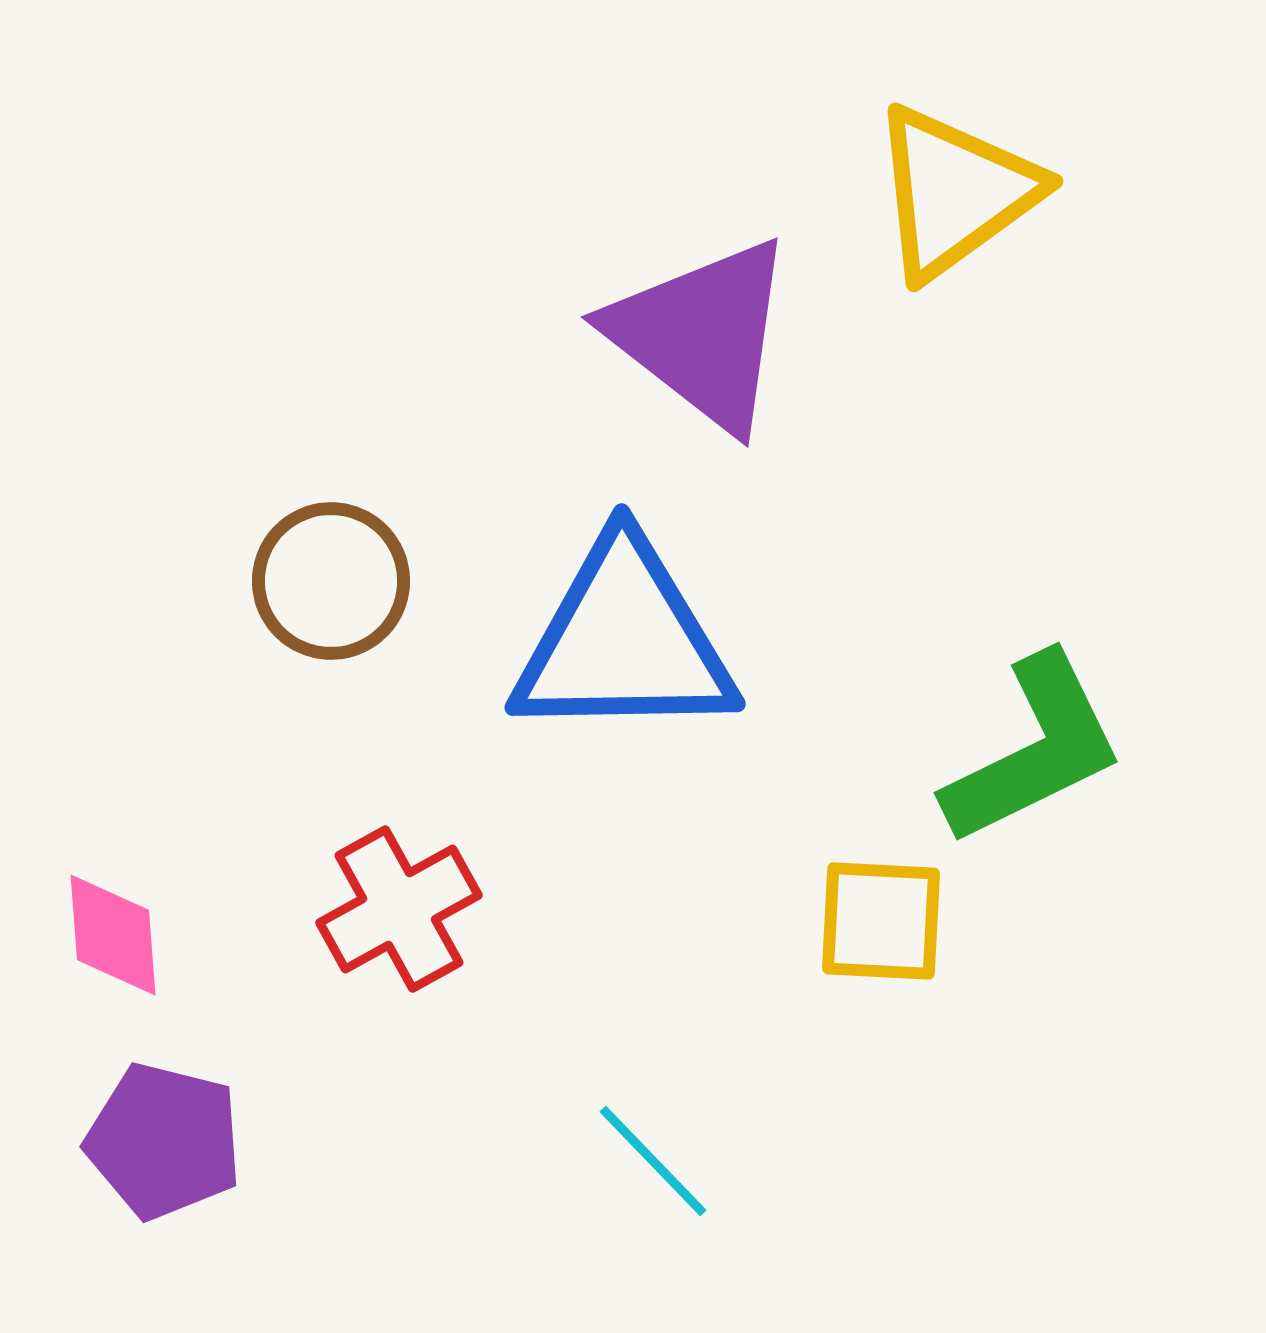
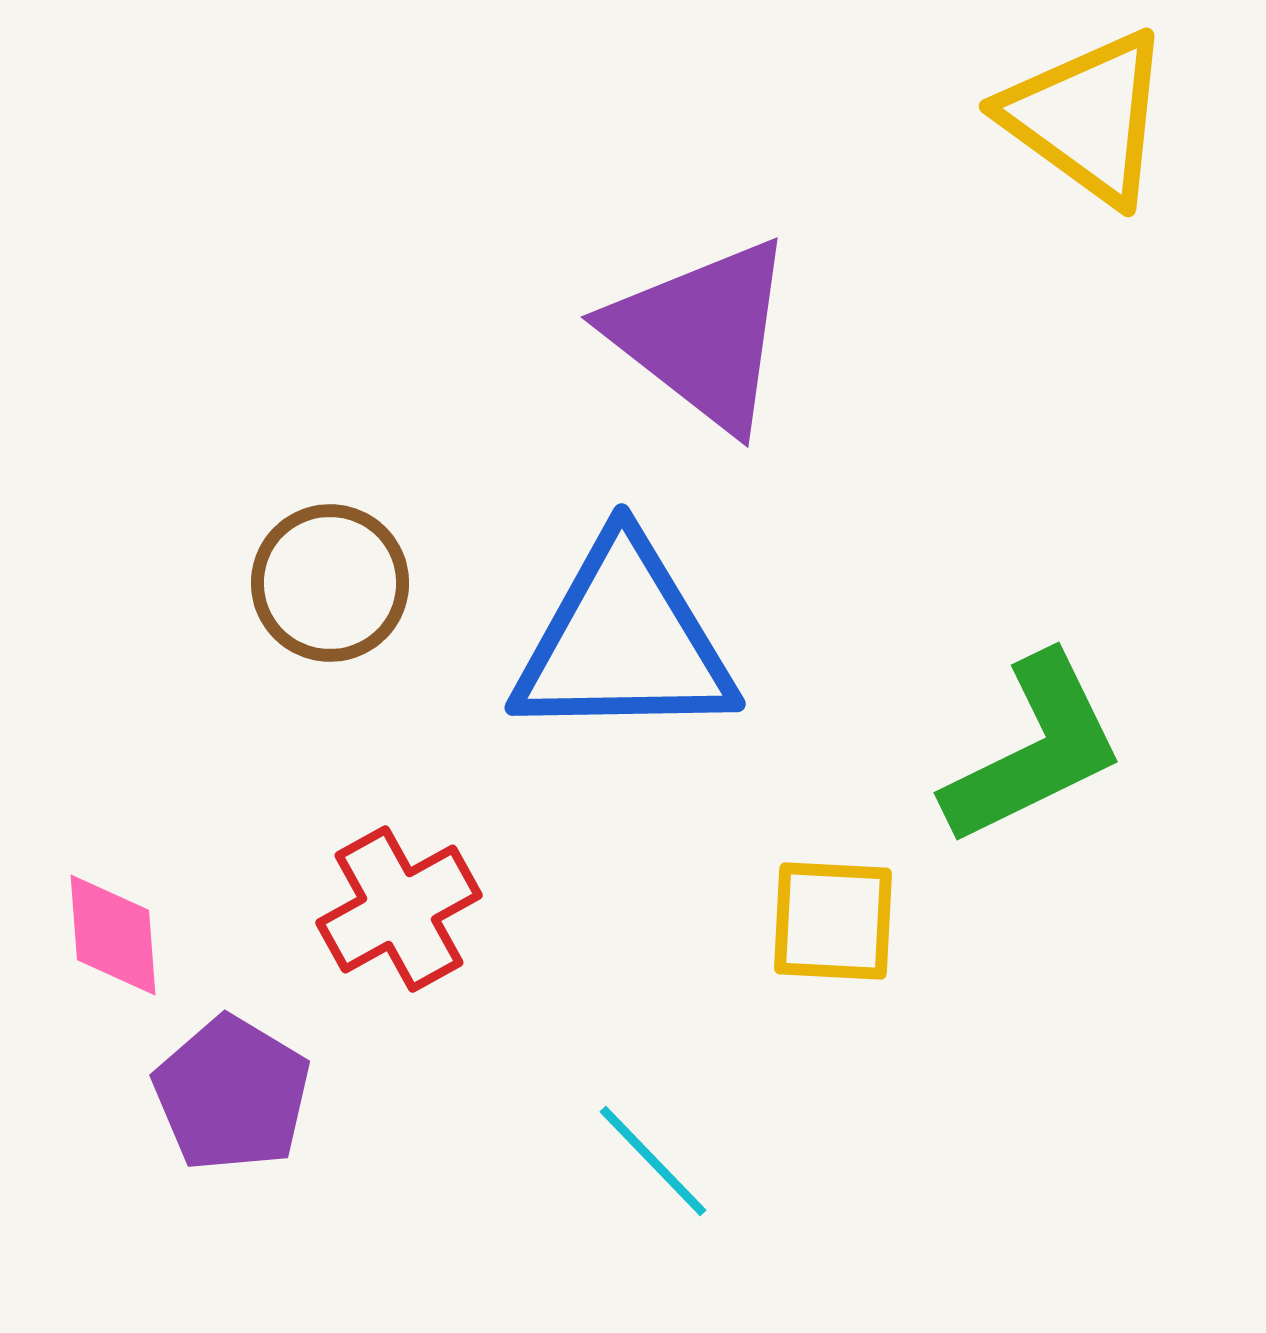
yellow triangle: moved 132 px right, 75 px up; rotated 48 degrees counterclockwise
brown circle: moved 1 px left, 2 px down
yellow square: moved 48 px left
purple pentagon: moved 68 px right, 47 px up; rotated 17 degrees clockwise
